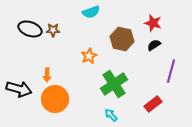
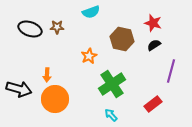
brown star: moved 4 px right, 3 px up
green cross: moved 2 px left
